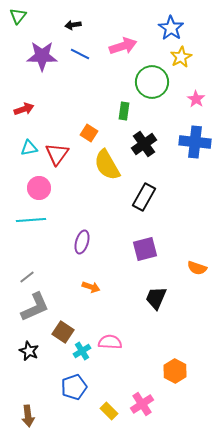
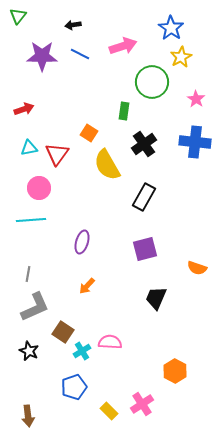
gray line: moved 1 px right, 3 px up; rotated 42 degrees counterclockwise
orange arrow: moved 4 px left, 1 px up; rotated 114 degrees clockwise
